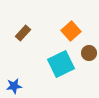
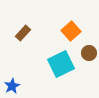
blue star: moved 2 px left; rotated 21 degrees counterclockwise
